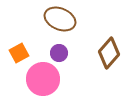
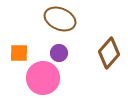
orange square: rotated 30 degrees clockwise
pink circle: moved 1 px up
